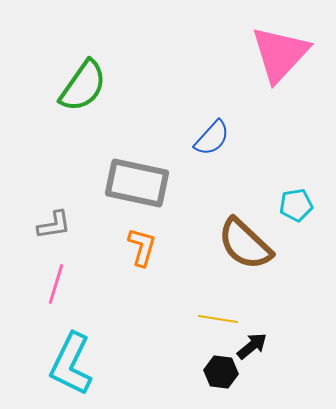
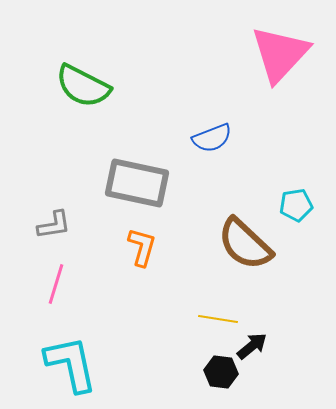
green semicircle: rotated 82 degrees clockwise
blue semicircle: rotated 27 degrees clockwise
cyan L-shape: rotated 142 degrees clockwise
